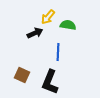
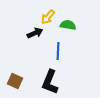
blue line: moved 1 px up
brown square: moved 7 px left, 6 px down
